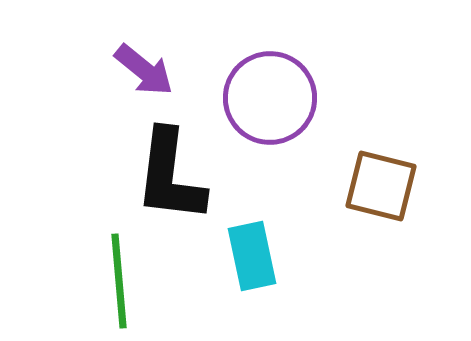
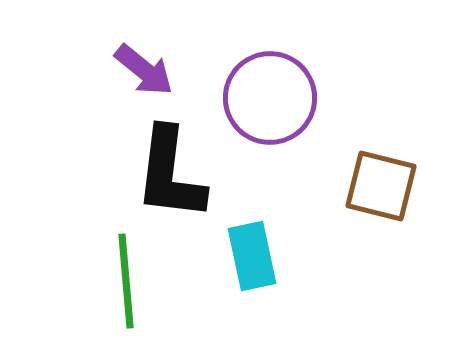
black L-shape: moved 2 px up
green line: moved 7 px right
